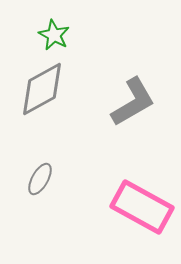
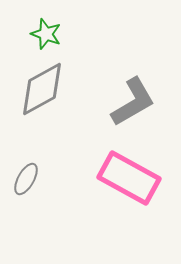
green star: moved 8 px left, 1 px up; rotated 8 degrees counterclockwise
gray ellipse: moved 14 px left
pink rectangle: moved 13 px left, 29 px up
